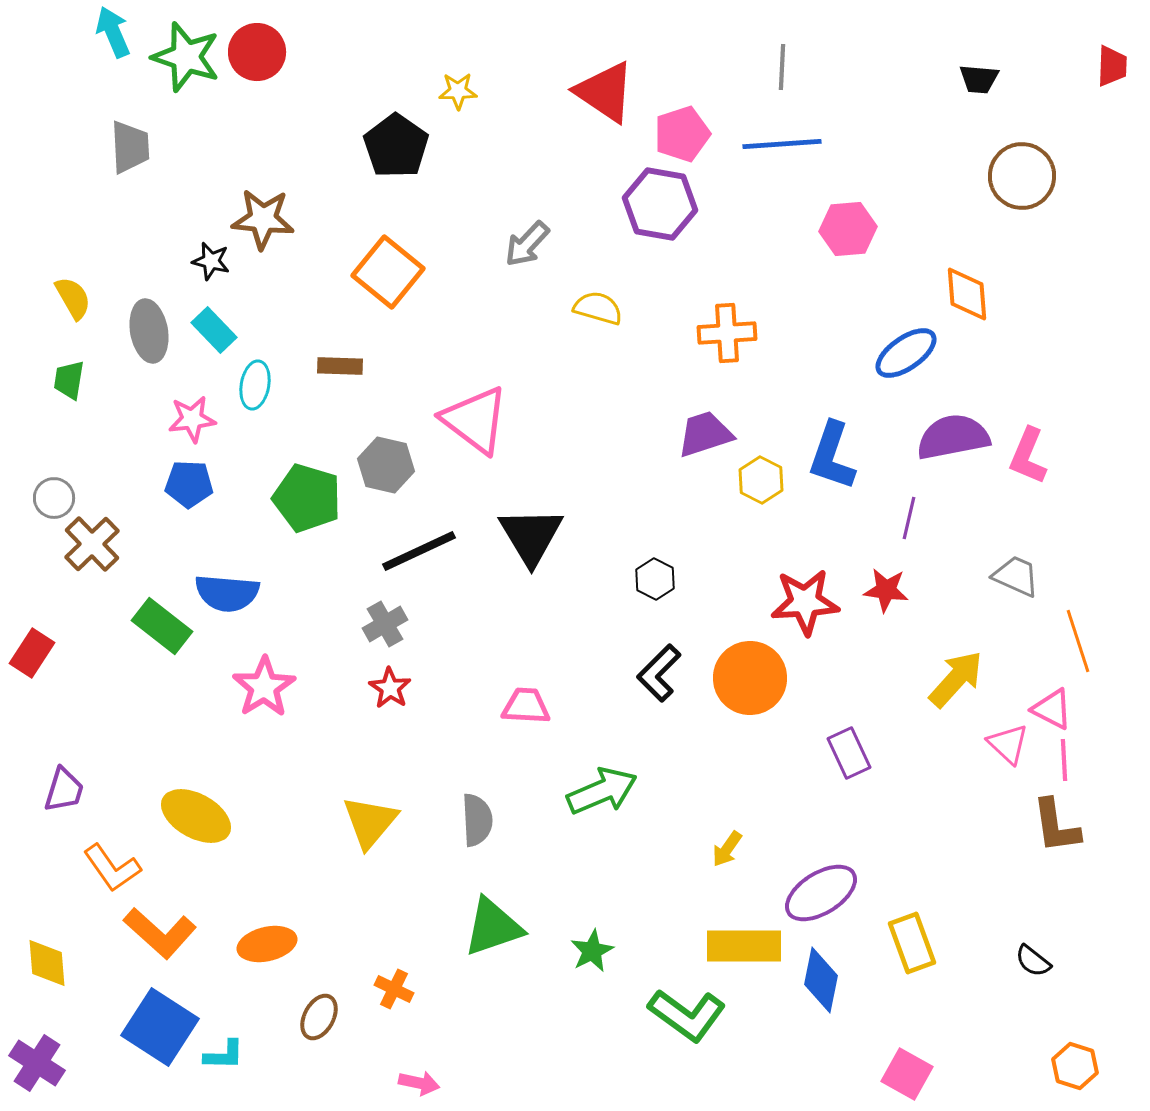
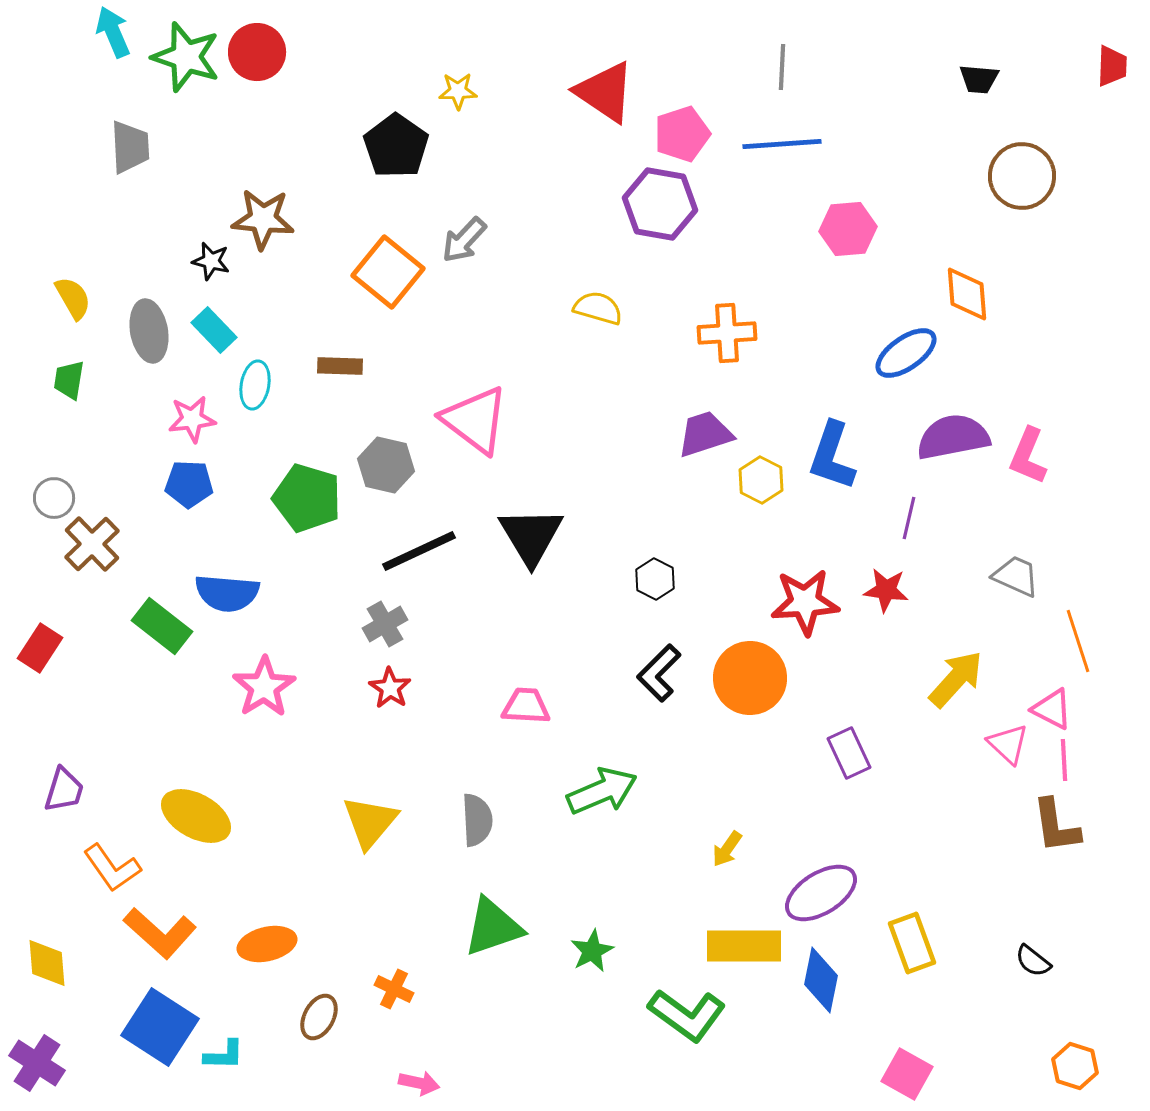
gray arrow at (527, 244): moved 63 px left, 4 px up
red rectangle at (32, 653): moved 8 px right, 5 px up
